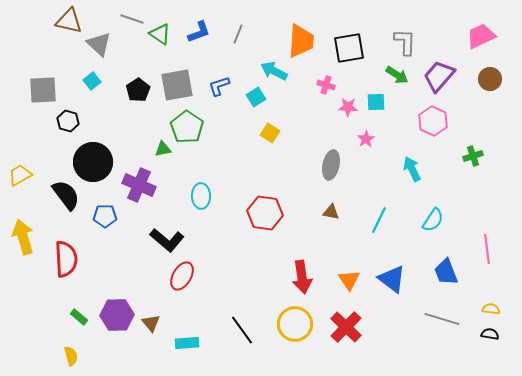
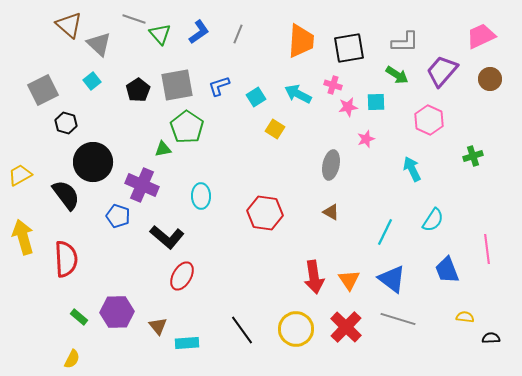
gray line at (132, 19): moved 2 px right
brown triangle at (69, 21): moved 4 px down; rotated 28 degrees clockwise
blue L-shape at (199, 32): rotated 15 degrees counterclockwise
green triangle at (160, 34): rotated 15 degrees clockwise
gray L-shape at (405, 42): rotated 88 degrees clockwise
cyan arrow at (274, 71): moved 24 px right, 23 px down
purple trapezoid at (439, 76): moved 3 px right, 5 px up
pink cross at (326, 85): moved 7 px right
gray square at (43, 90): rotated 24 degrees counterclockwise
pink star at (348, 107): rotated 12 degrees counterclockwise
black hexagon at (68, 121): moved 2 px left, 2 px down
pink hexagon at (433, 121): moved 4 px left, 1 px up
yellow square at (270, 133): moved 5 px right, 4 px up
pink star at (366, 139): rotated 12 degrees clockwise
purple cross at (139, 185): moved 3 px right
brown triangle at (331, 212): rotated 18 degrees clockwise
blue pentagon at (105, 216): moved 13 px right; rotated 20 degrees clockwise
cyan line at (379, 220): moved 6 px right, 12 px down
black L-shape at (167, 240): moved 3 px up
blue trapezoid at (446, 272): moved 1 px right, 2 px up
red arrow at (302, 277): moved 12 px right
yellow semicircle at (491, 309): moved 26 px left, 8 px down
purple hexagon at (117, 315): moved 3 px up
gray line at (442, 319): moved 44 px left
brown triangle at (151, 323): moved 7 px right, 3 px down
yellow circle at (295, 324): moved 1 px right, 5 px down
black semicircle at (490, 334): moved 1 px right, 4 px down; rotated 12 degrees counterclockwise
yellow semicircle at (71, 356): moved 1 px right, 3 px down; rotated 42 degrees clockwise
